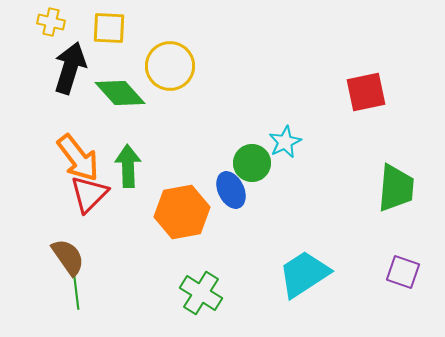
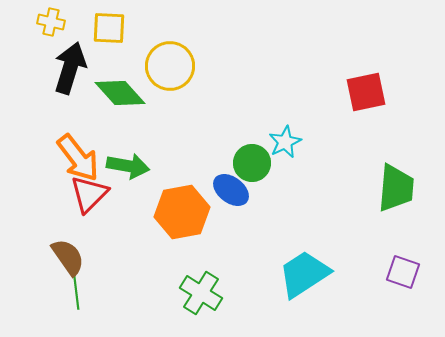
green arrow: rotated 102 degrees clockwise
blue ellipse: rotated 27 degrees counterclockwise
